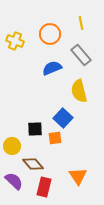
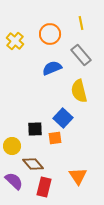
yellow cross: rotated 18 degrees clockwise
